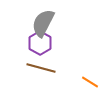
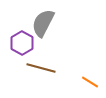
purple hexagon: moved 18 px left
